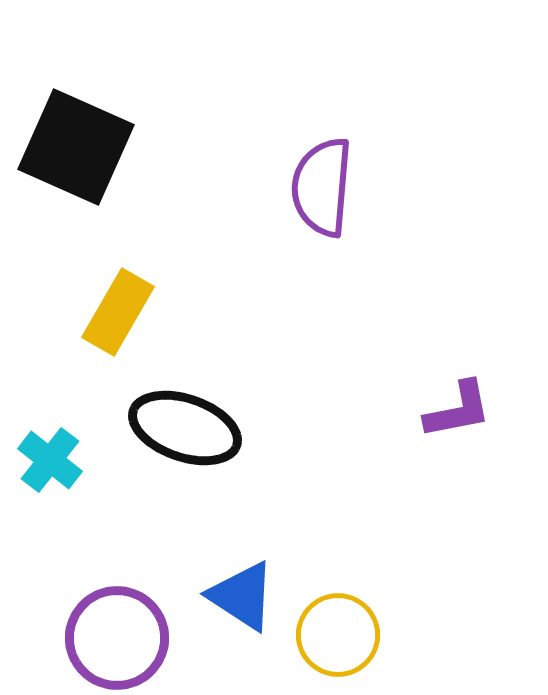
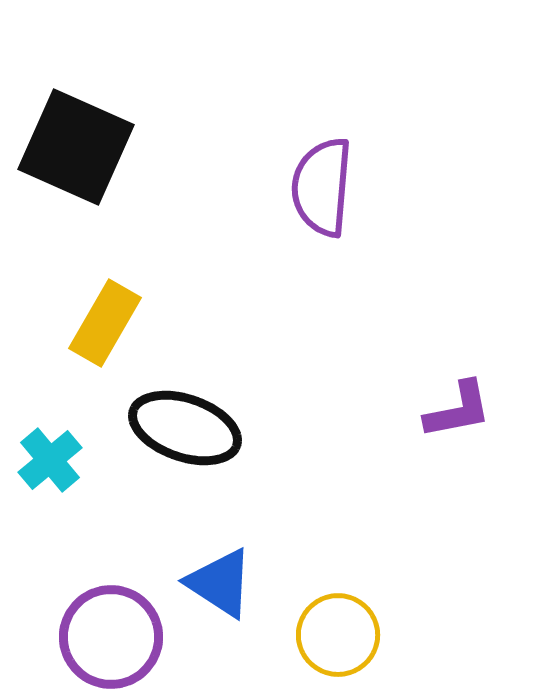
yellow rectangle: moved 13 px left, 11 px down
cyan cross: rotated 12 degrees clockwise
blue triangle: moved 22 px left, 13 px up
purple circle: moved 6 px left, 1 px up
